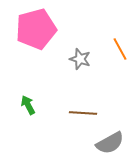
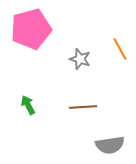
pink pentagon: moved 5 px left
brown line: moved 6 px up; rotated 8 degrees counterclockwise
gray semicircle: moved 2 px down; rotated 20 degrees clockwise
